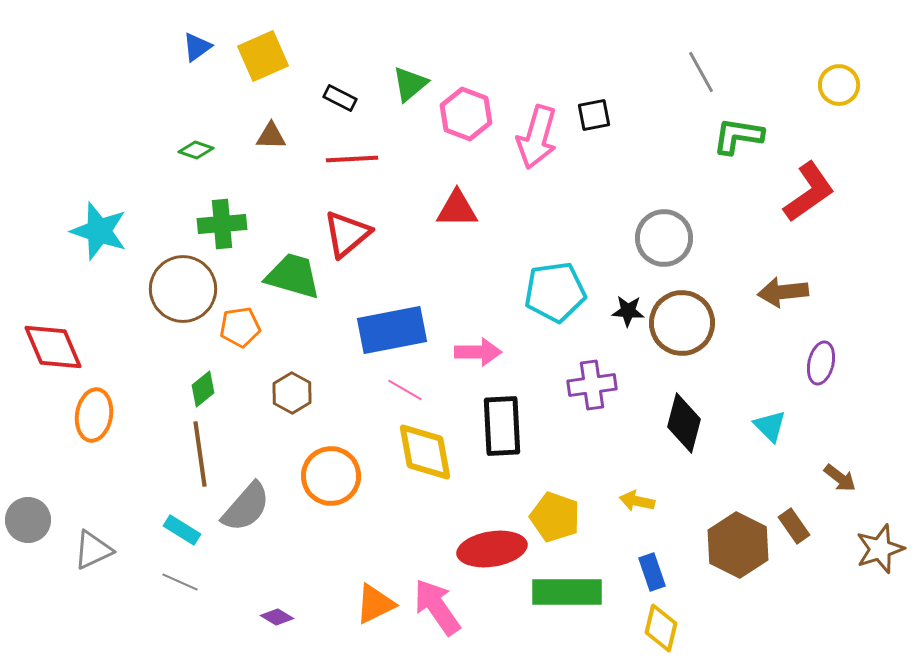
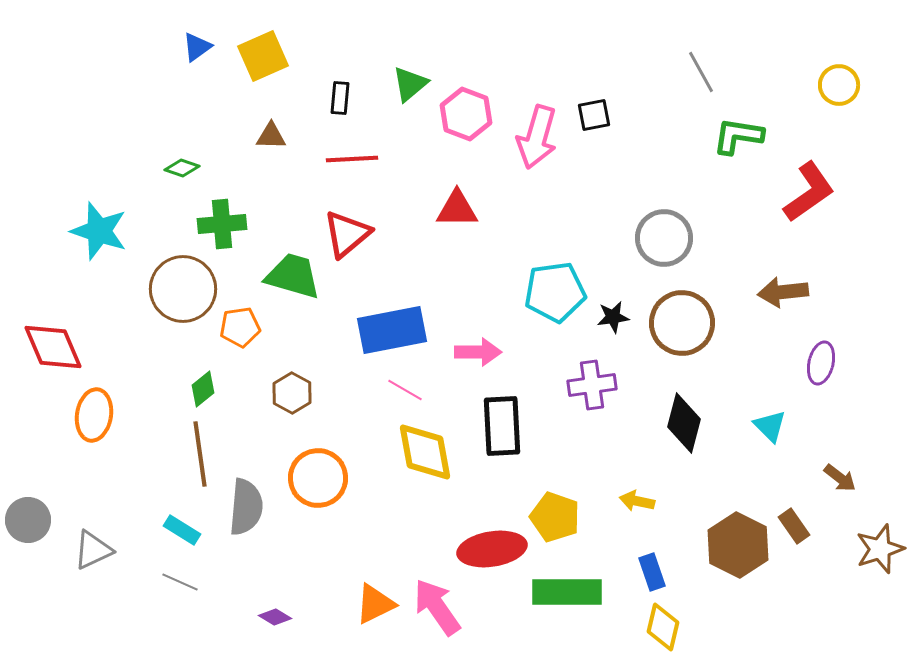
black rectangle at (340, 98): rotated 68 degrees clockwise
green diamond at (196, 150): moved 14 px left, 18 px down
black star at (628, 311): moved 15 px left, 6 px down; rotated 12 degrees counterclockwise
orange circle at (331, 476): moved 13 px left, 2 px down
gray semicircle at (246, 507): rotated 36 degrees counterclockwise
purple diamond at (277, 617): moved 2 px left
yellow diamond at (661, 628): moved 2 px right, 1 px up
